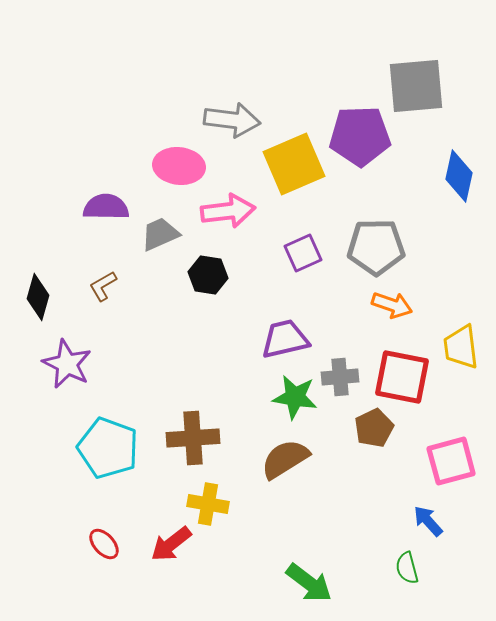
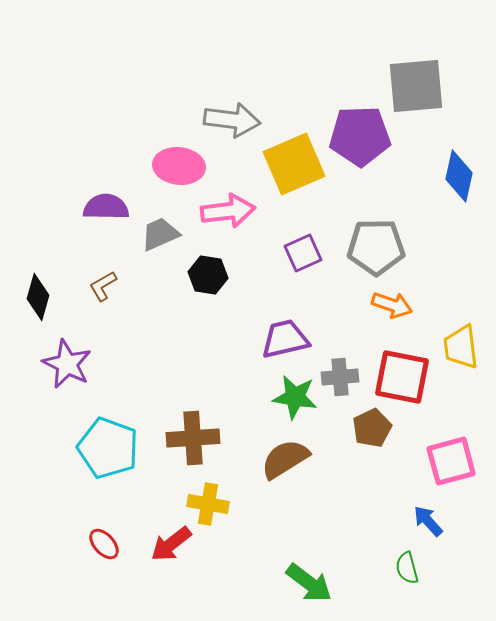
brown pentagon: moved 2 px left
